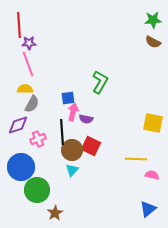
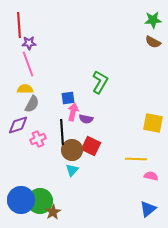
blue circle: moved 33 px down
pink semicircle: moved 1 px left, 1 px down
green circle: moved 3 px right, 11 px down
brown star: moved 2 px left, 1 px up
